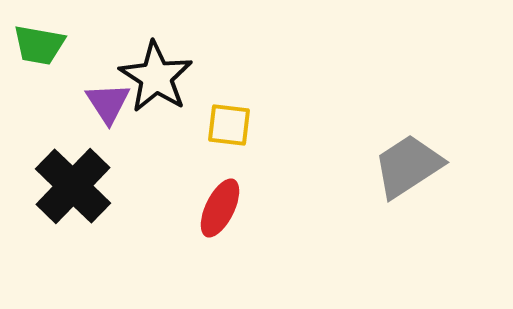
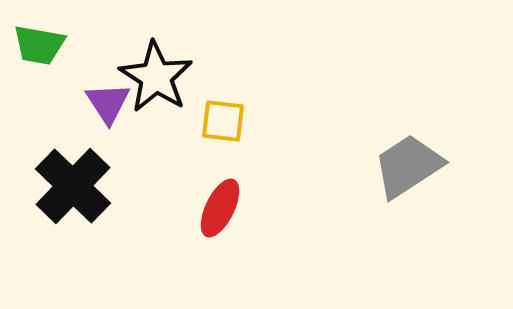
yellow square: moved 6 px left, 4 px up
